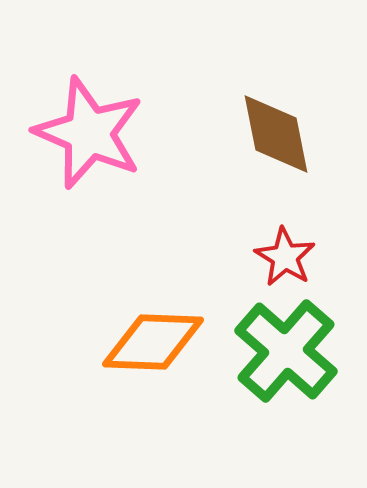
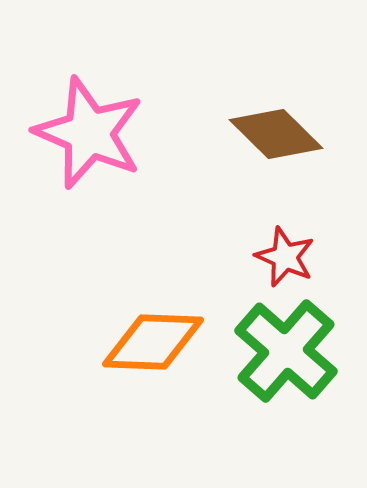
brown diamond: rotated 34 degrees counterclockwise
red star: rotated 8 degrees counterclockwise
